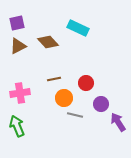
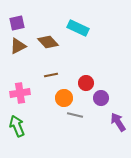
brown line: moved 3 px left, 4 px up
purple circle: moved 6 px up
